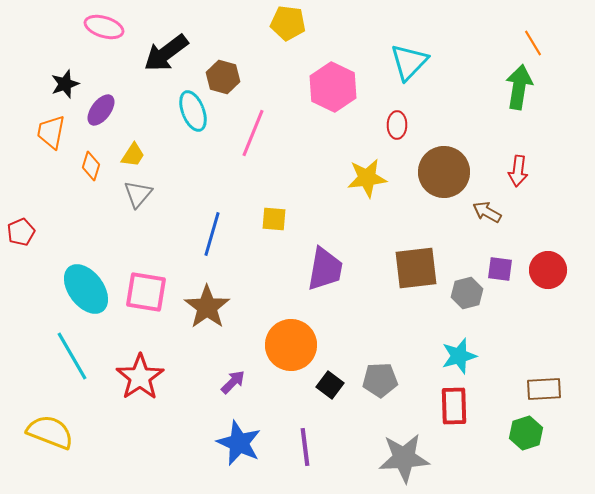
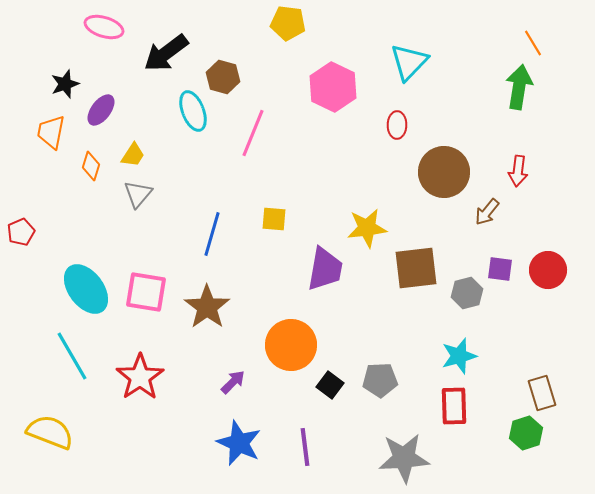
yellow star at (367, 178): moved 50 px down
brown arrow at (487, 212): rotated 80 degrees counterclockwise
brown rectangle at (544, 389): moved 2 px left, 4 px down; rotated 76 degrees clockwise
